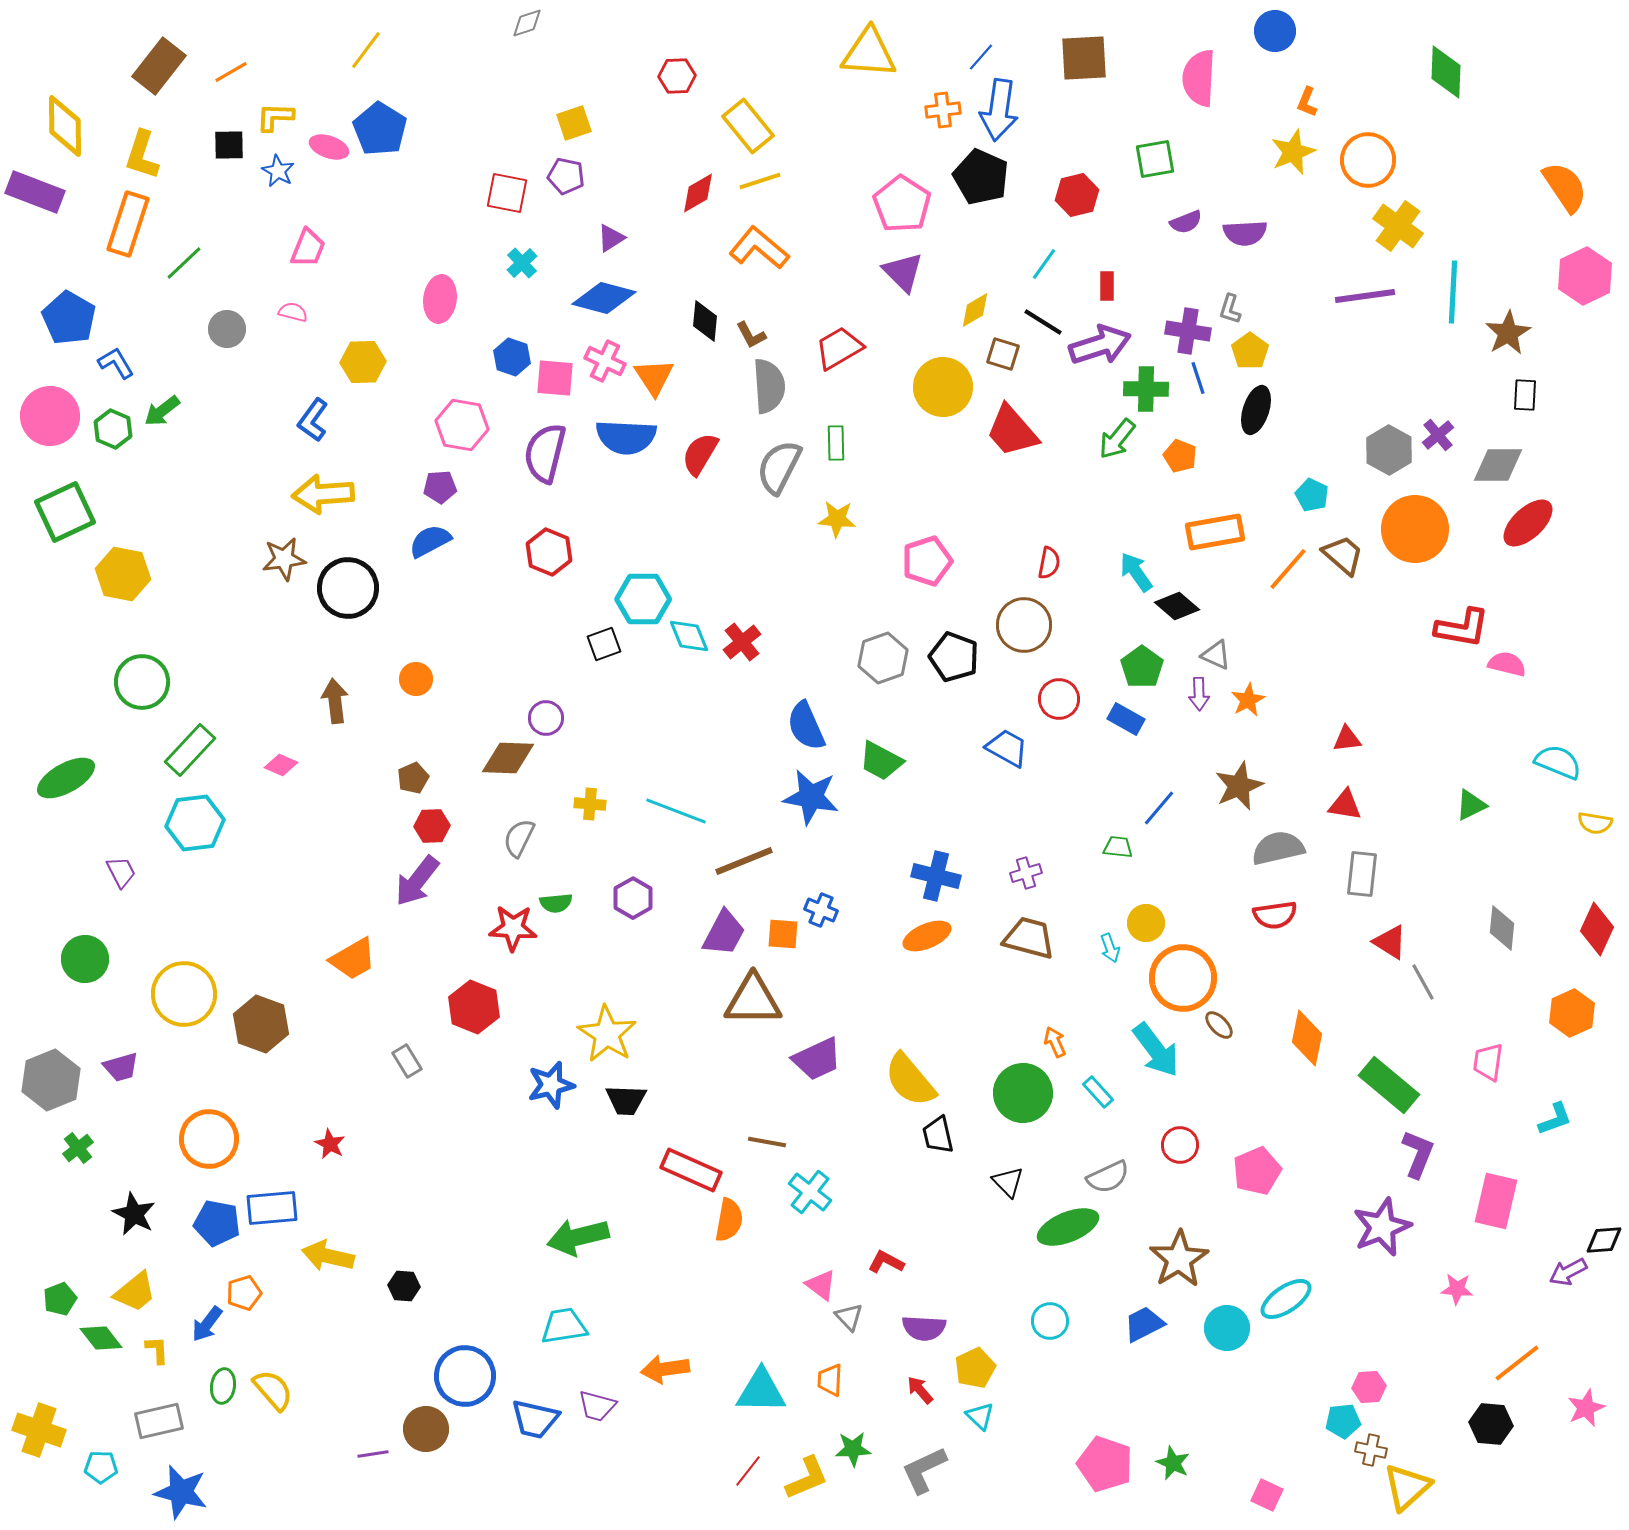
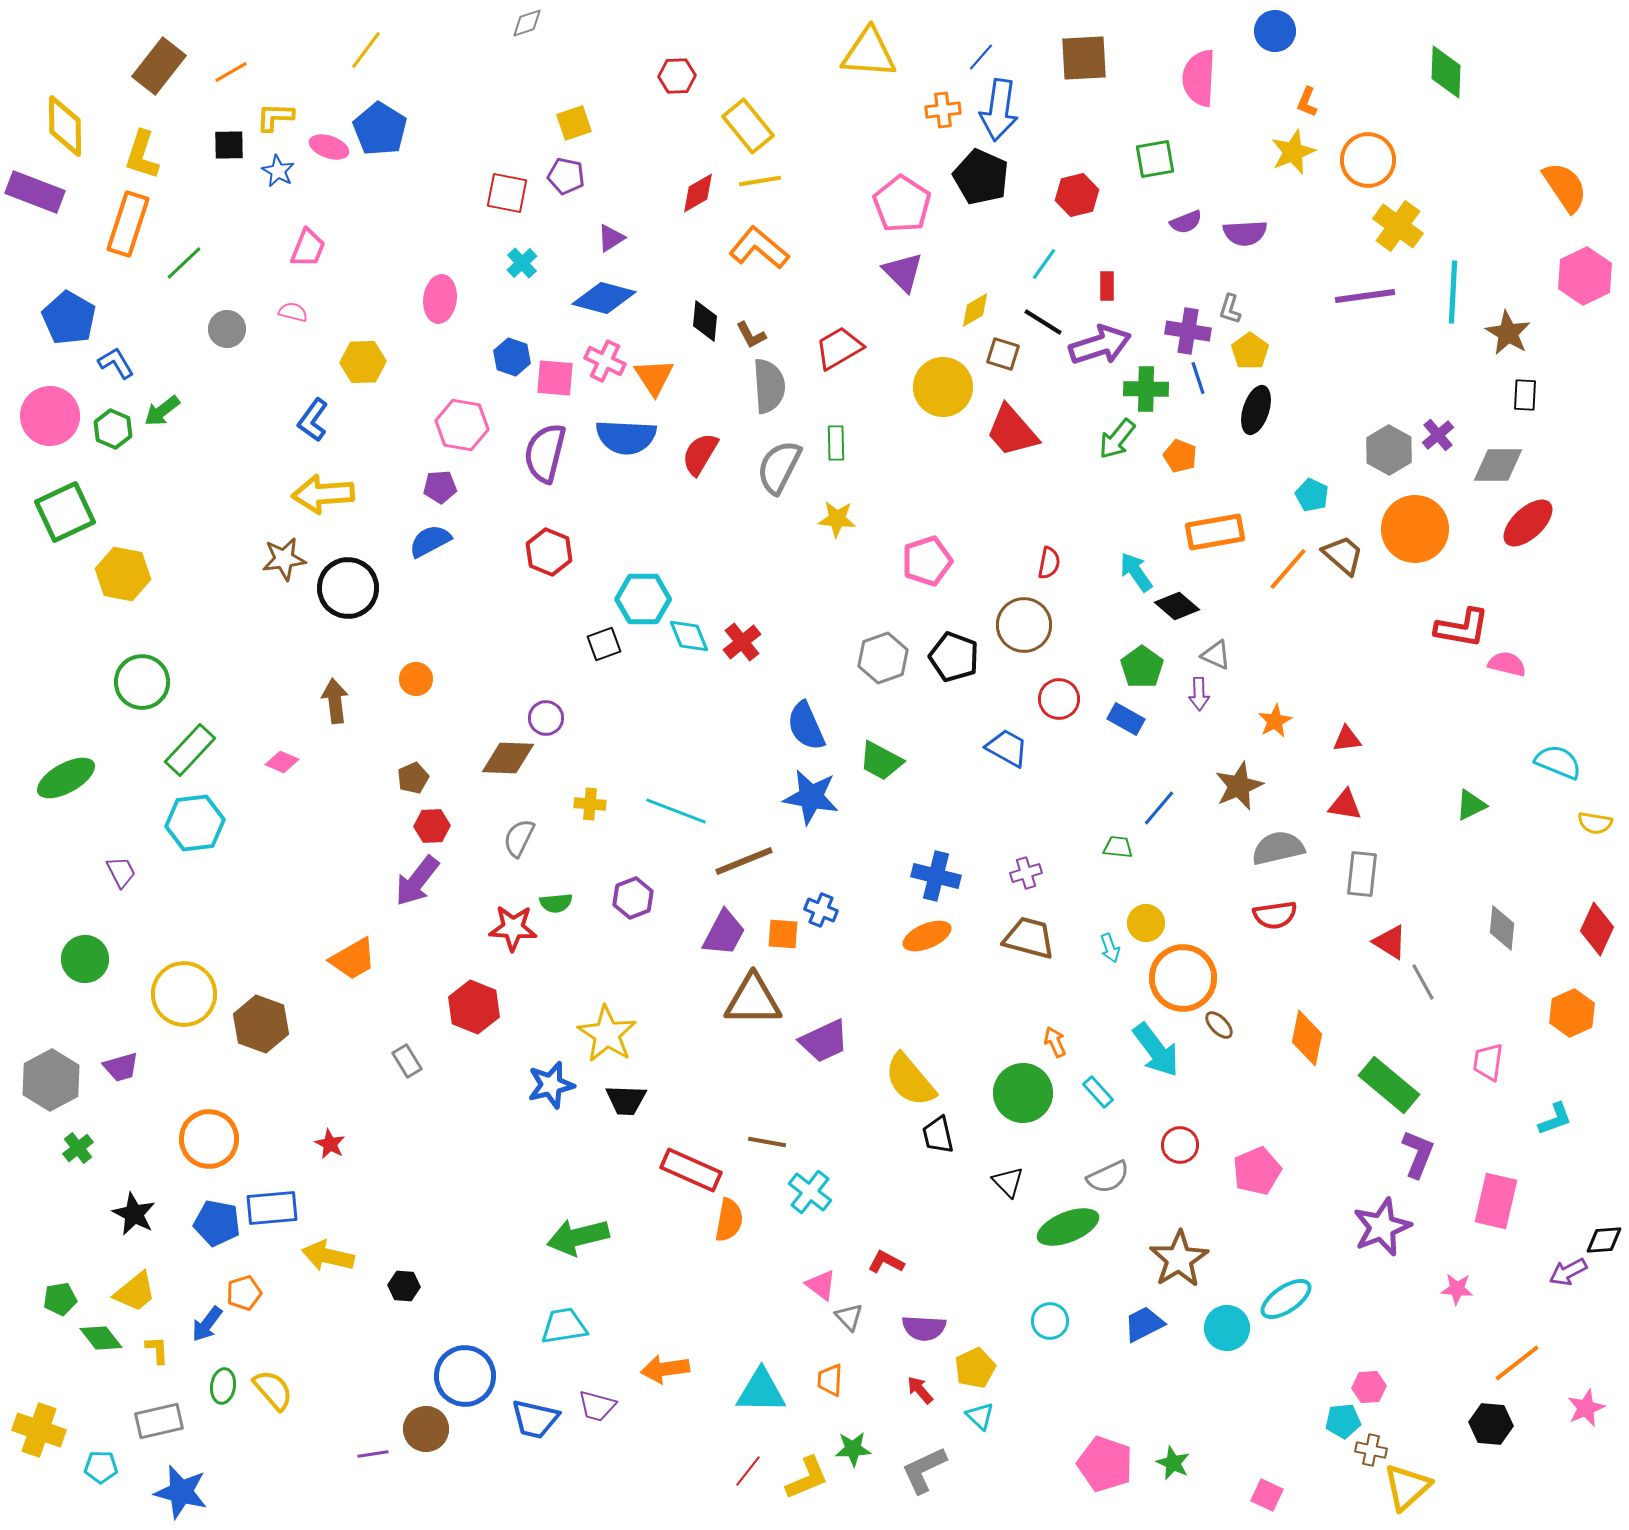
yellow line at (760, 181): rotated 9 degrees clockwise
brown star at (1508, 333): rotated 12 degrees counterclockwise
orange star at (1248, 700): moved 27 px right, 21 px down
pink diamond at (281, 765): moved 1 px right, 3 px up
purple hexagon at (633, 898): rotated 9 degrees clockwise
purple trapezoid at (817, 1059): moved 7 px right, 18 px up
gray hexagon at (51, 1080): rotated 6 degrees counterclockwise
green pentagon at (60, 1299): rotated 12 degrees clockwise
